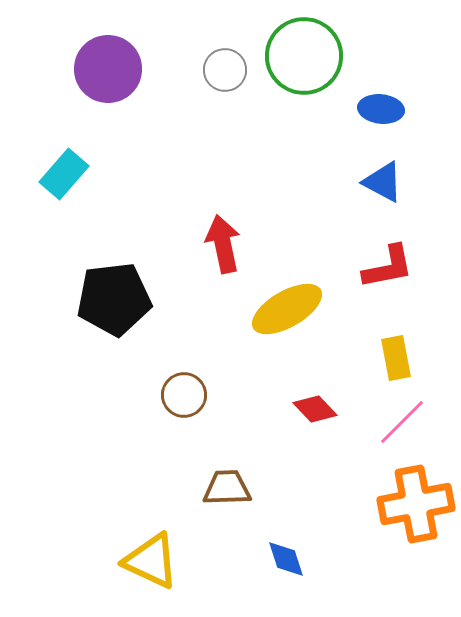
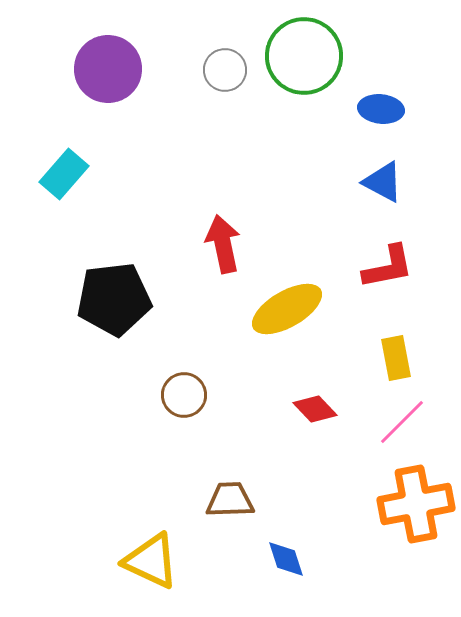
brown trapezoid: moved 3 px right, 12 px down
